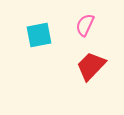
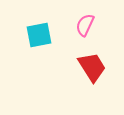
red trapezoid: moved 1 px right, 1 px down; rotated 104 degrees clockwise
